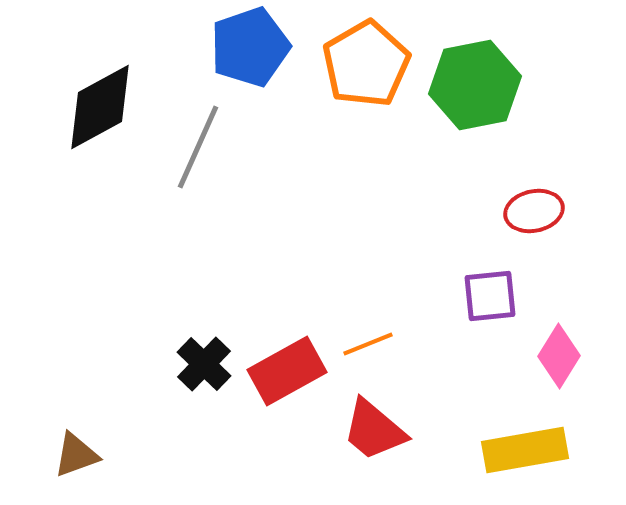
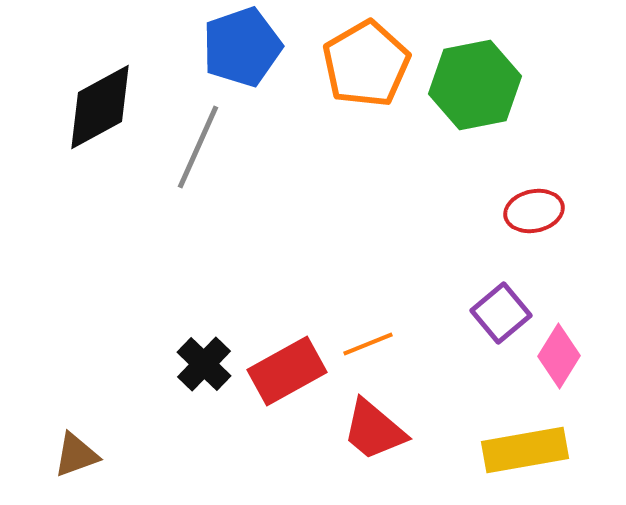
blue pentagon: moved 8 px left
purple square: moved 11 px right, 17 px down; rotated 34 degrees counterclockwise
